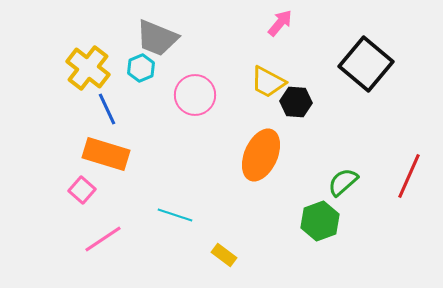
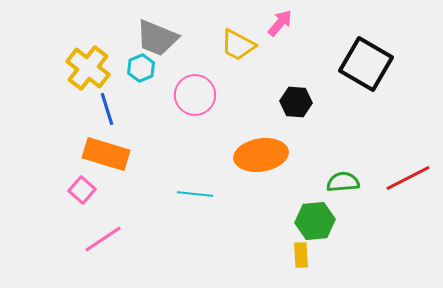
black square: rotated 10 degrees counterclockwise
yellow trapezoid: moved 30 px left, 37 px up
blue line: rotated 8 degrees clockwise
orange ellipse: rotated 57 degrees clockwise
red line: moved 1 px left, 2 px down; rotated 39 degrees clockwise
green semicircle: rotated 36 degrees clockwise
cyan line: moved 20 px right, 21 px up; rotated 12 degrees counterclockwise
green hexagon: moved 5 px left; rotated 15 degrees clockwise
yellow rectangle: moved 77 px right; rotated 50 degrees clockwise
